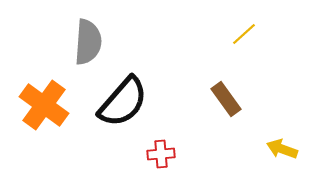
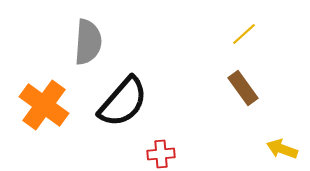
brown rectangle: moved 17 px right, 11 px up
